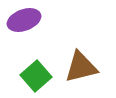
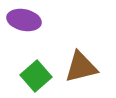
purple ellipse: rotated 32 degrees clockwise
